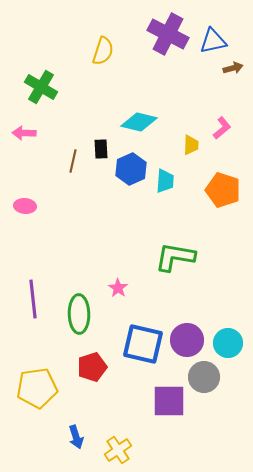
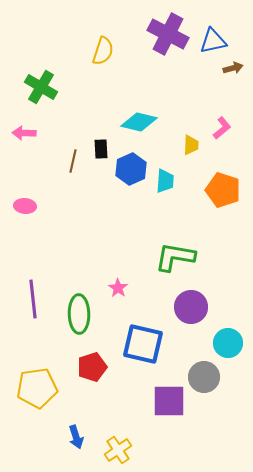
purple circle: moved 4 px right, 33 px up
